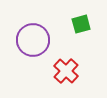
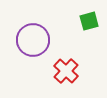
green square: moved 8 px right, 3 px up
